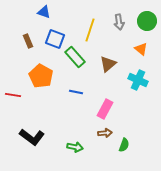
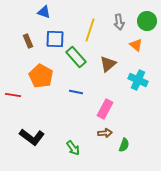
blue square: rotated 18 degrees counterclockwise
orange triangle: moved 5 px left, 4 px up
green rectangle: moved 1 px right
green arrow: moved 2 px left, 1 px down; rotated 42 degrees clockwise
